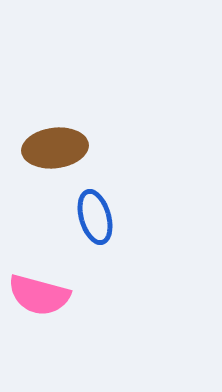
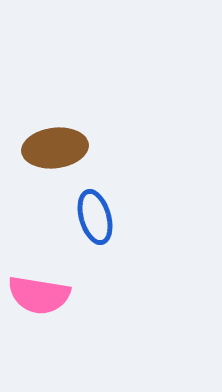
pink semicircle: rotated 6 degrees counterclockwise
